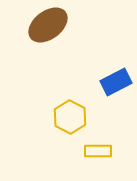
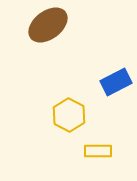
yellow hexagon: moved 1 px left, 2 px up
